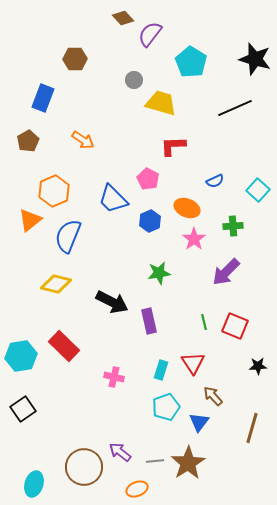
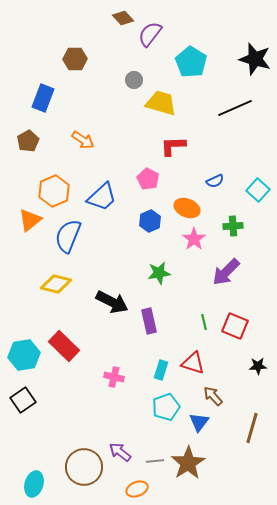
blue trapezoid at (113, 199): moved 11 px left, 2 px up; rotated 88 degrees counterclockwise
cyan hexagon at (21, 356): moved 3 px right, 1 px up
red triangle at (193, 363): rotated 40 degrees counterclockwise
black square at (23, 409): moved 9 px up
